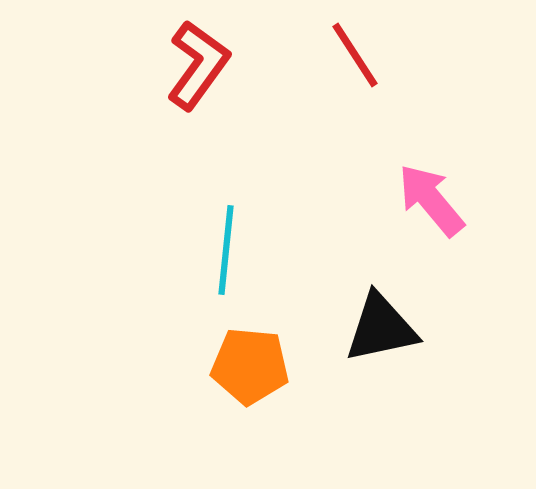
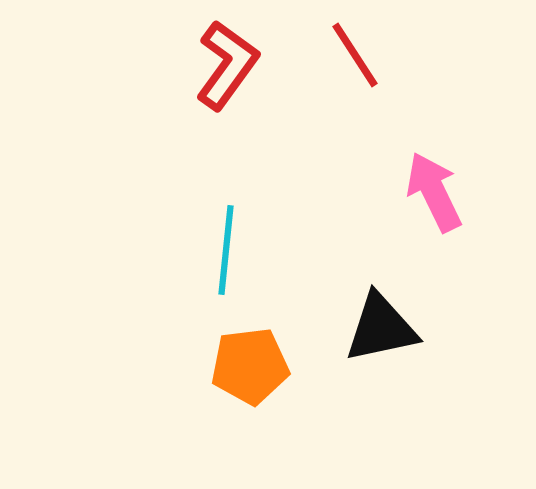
red L-shape: moved 29 px right
pink arrow: moved 3 px right, 8 px up; rotated 14 degrees clockwise
orange pentagon: rotated 12 degrees counterclockwise
